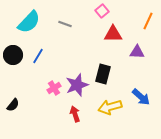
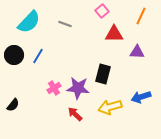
orange line: moved 7 px left, 5 px up
red triangle: moved 1 px right
black circle: moved 1 px right
purple star: moved 1 px right, 3 px down; rotated 25 degrees clockwise
blue arrow: rotated 120 degrees clockwise
red arrow: rotated 28 degrees counterclockwise
